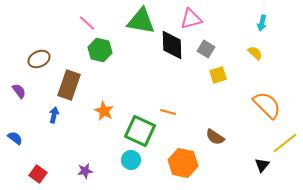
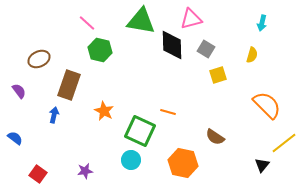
yellow semicircle: moved 3 px left, 2 px down; rotated 63 degrees clockwise
yellow line: moved 1 px left
